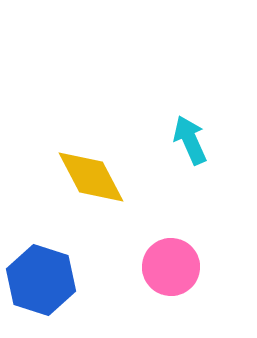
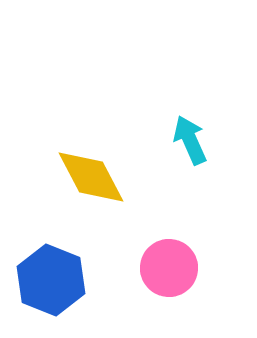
pink circle: moved 2 px left, 1 px down
blue hexagon: moved 10 px right; rotated 4 degrees clockwise
